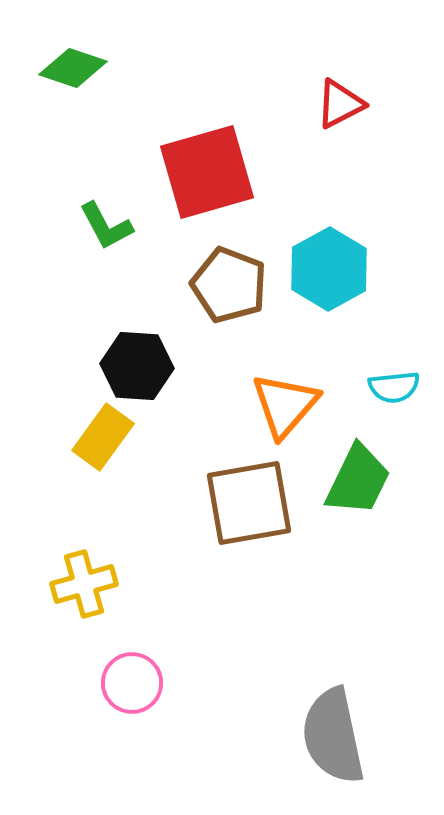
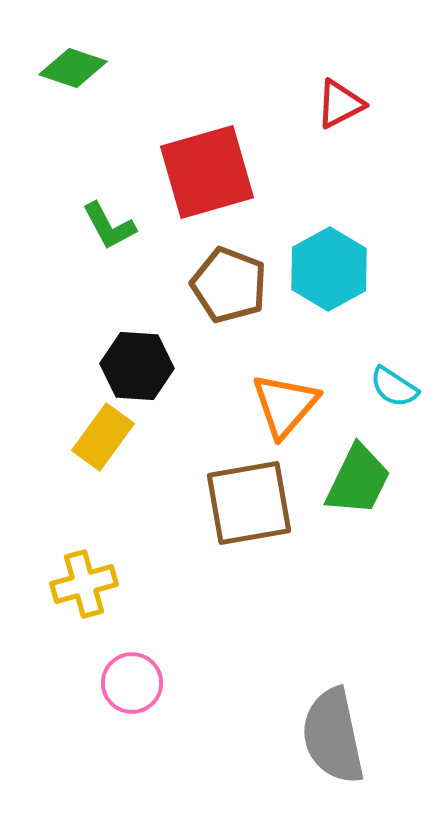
green L-shape: moved 3 px right
cyan semicircle: rotated 39 degrees clockwise
